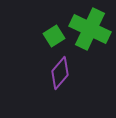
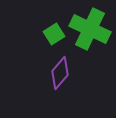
green square: moved 2 px up
